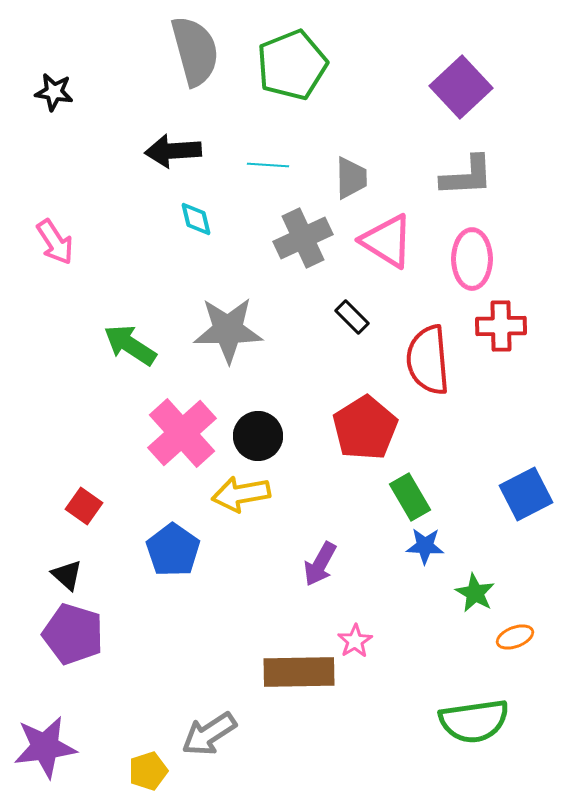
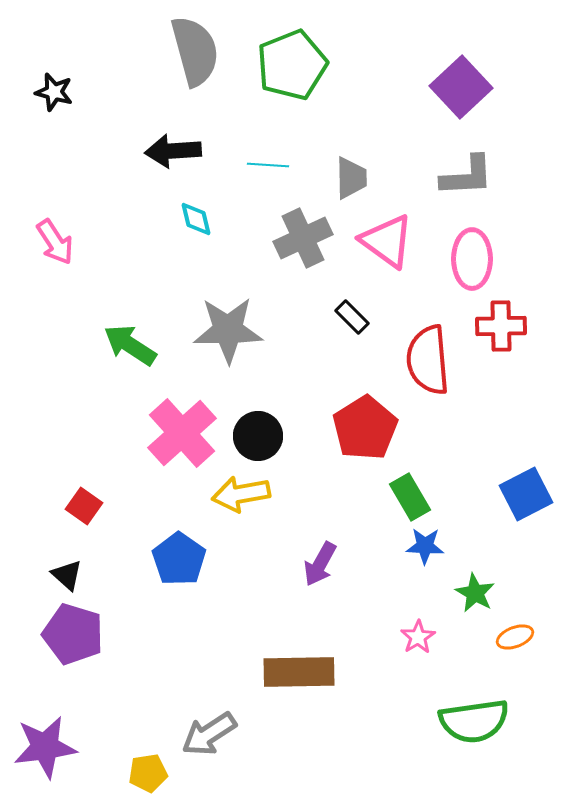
black star: rotated 6 degrees clockwise
pink triangle: rotated 4 degrees clockwise
blue pentagon: moved 6 px right, 9 px down
pink star: moved 63 px right, 4 px up
yellow pentagon: moved 2 px down; rotated 9 degrees clockwise
